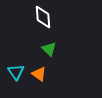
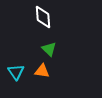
orange triangle: moved 3 px right, 3 px up; rotated 28 degrees counterclockwise
